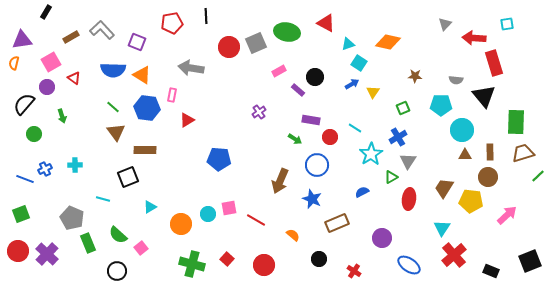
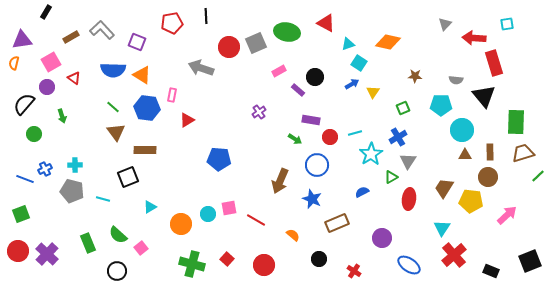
gray arrow at (191, 68): moved 10 px right; rotated 10 degrees clockwise
cyan line at (355, 128): moved 5 px down; rotated 48 degrees counterclockwise
gray pentagon at (72, 218): moved 27 px up; rotated 10 degrees counterclockwise
